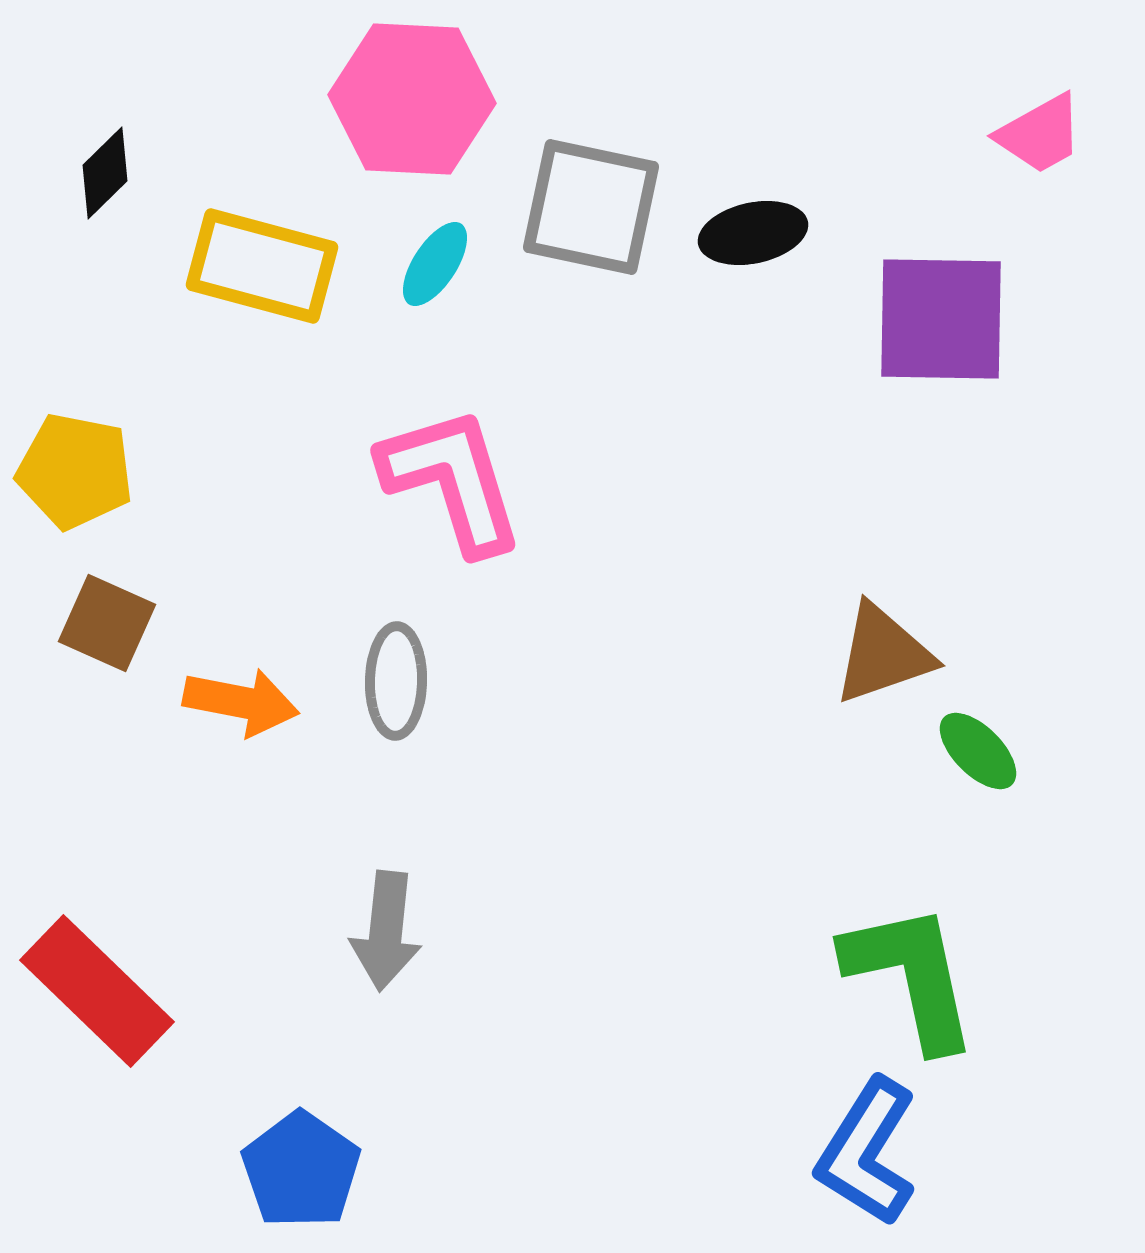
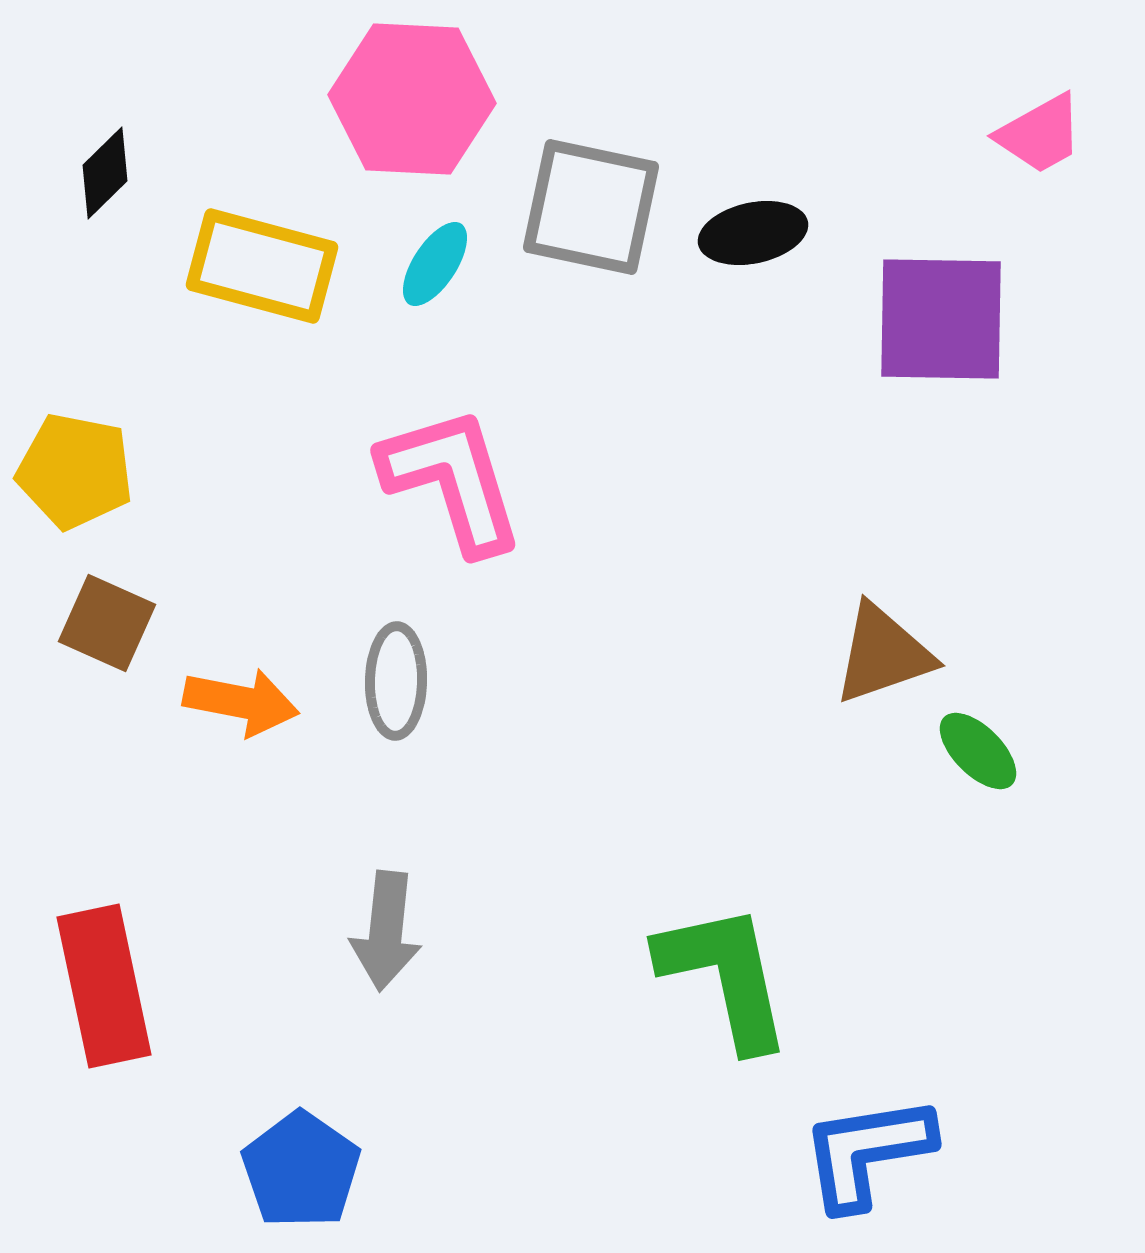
green L-shape: moved 186 px left
red rectangle: moved 7 px right, 5 px up; rotated 34 degrees clockwise
blue L-shape: rotated 49 degrees clockwise
